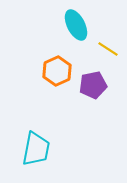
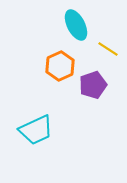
orange hexagon: moved 3 px right, 5 px up
purple pentagon: rotated 8 degrees counterclockwise
cyan trapezoid: moved 19 px up; rotated 54 degrees clockwise
